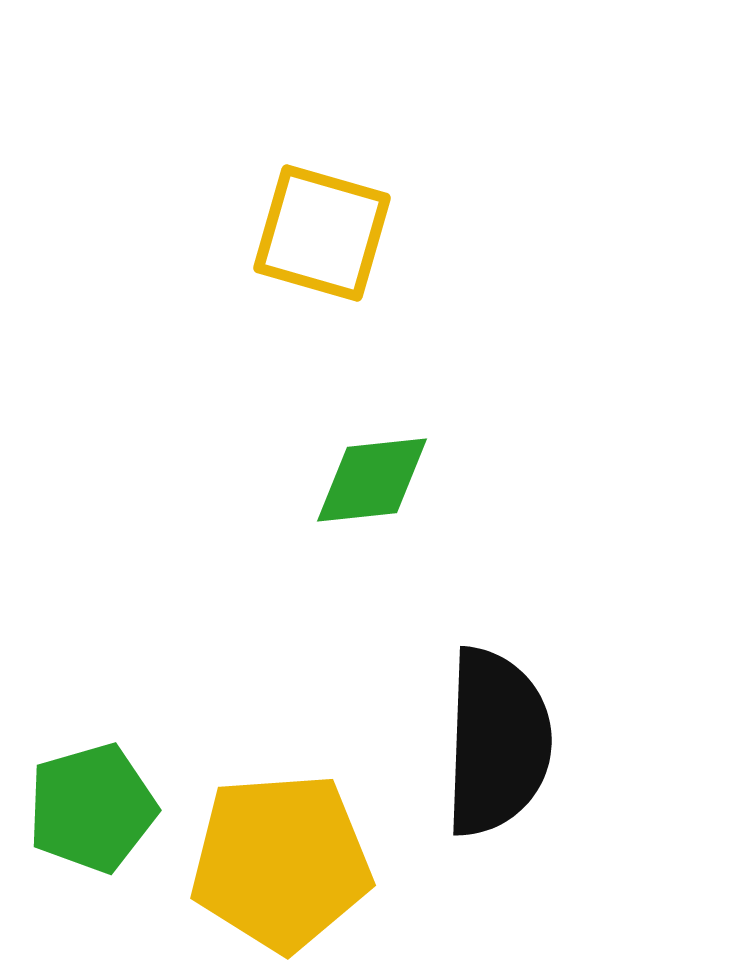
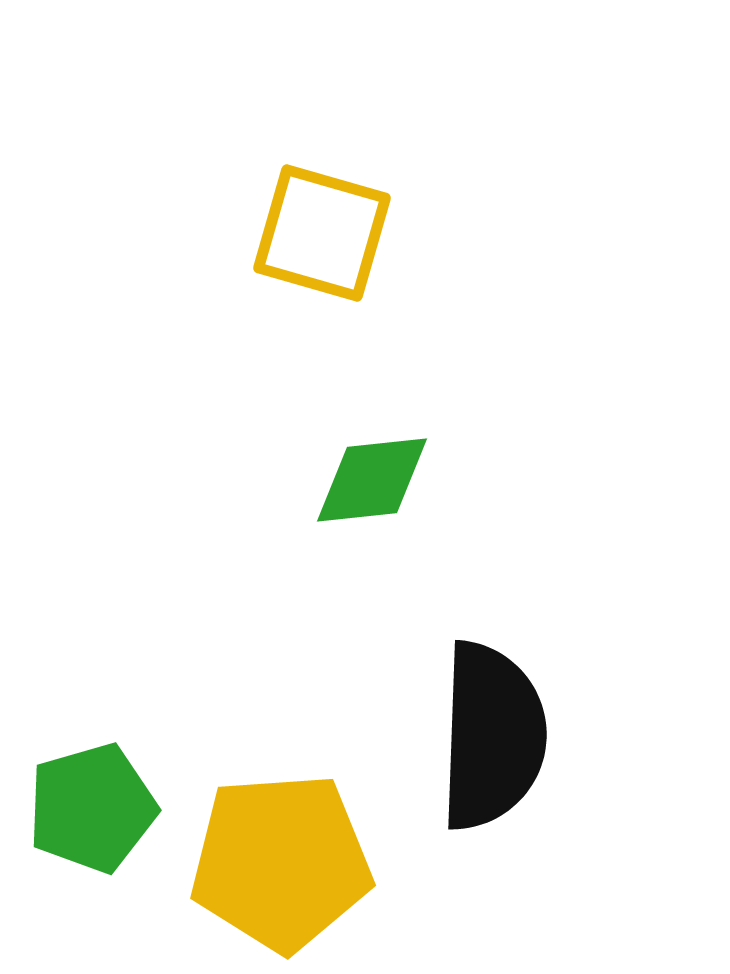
black semicircle: moved 5 px left, 6 px up
